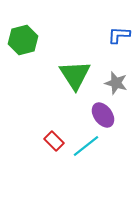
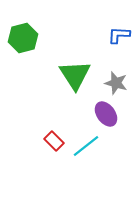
green hexagon: moved 2 px up
purple ellipse: moved 3 px right, 1 px up
